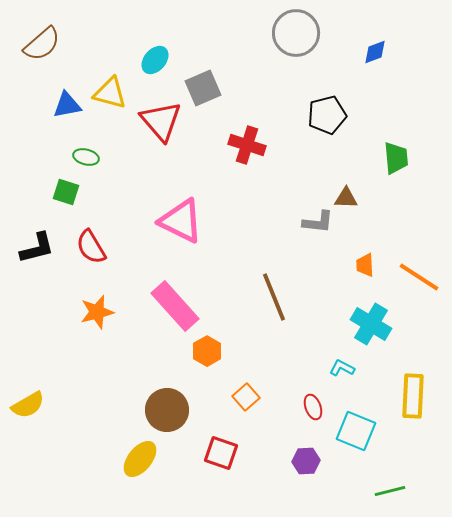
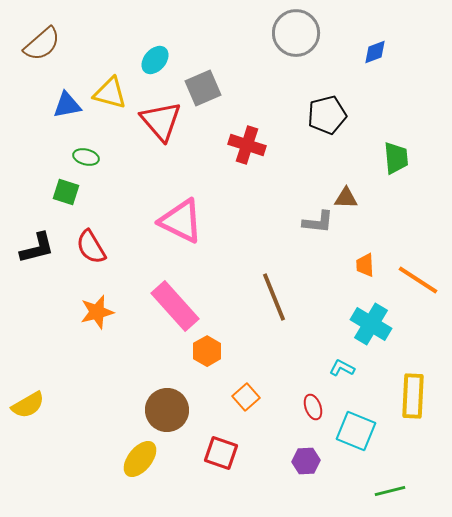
orange line: moved 1 px left, 3 px down
